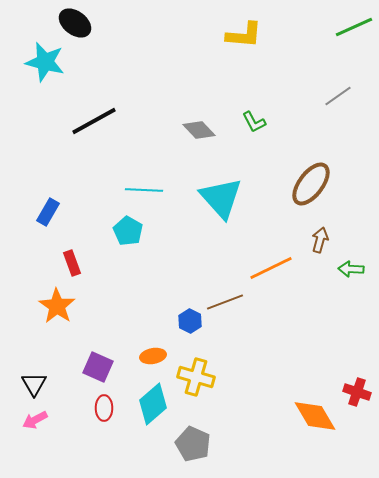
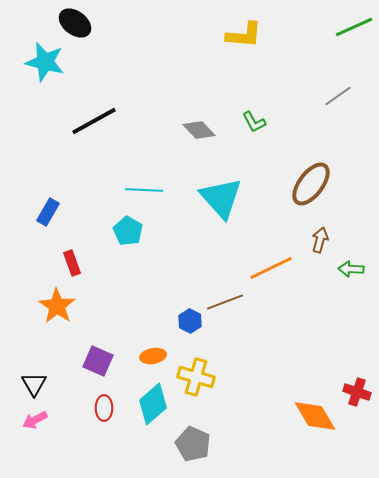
purple square: moved 6 px up
